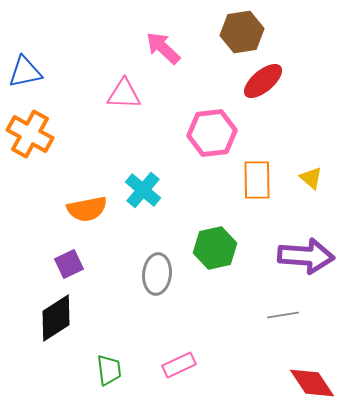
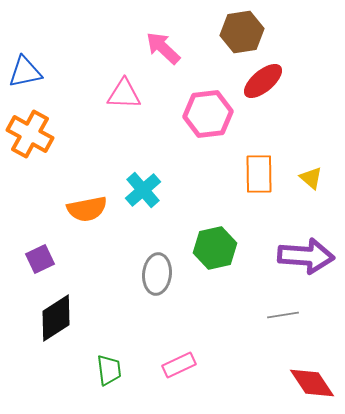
pink hexagon: moved 4 px left, 19 px up
orange rectangle: moved 2 px right, 6 px up
cyan cross: rotated 9 degrees clockwise
purple square: moved 29 px left, 5 px up
